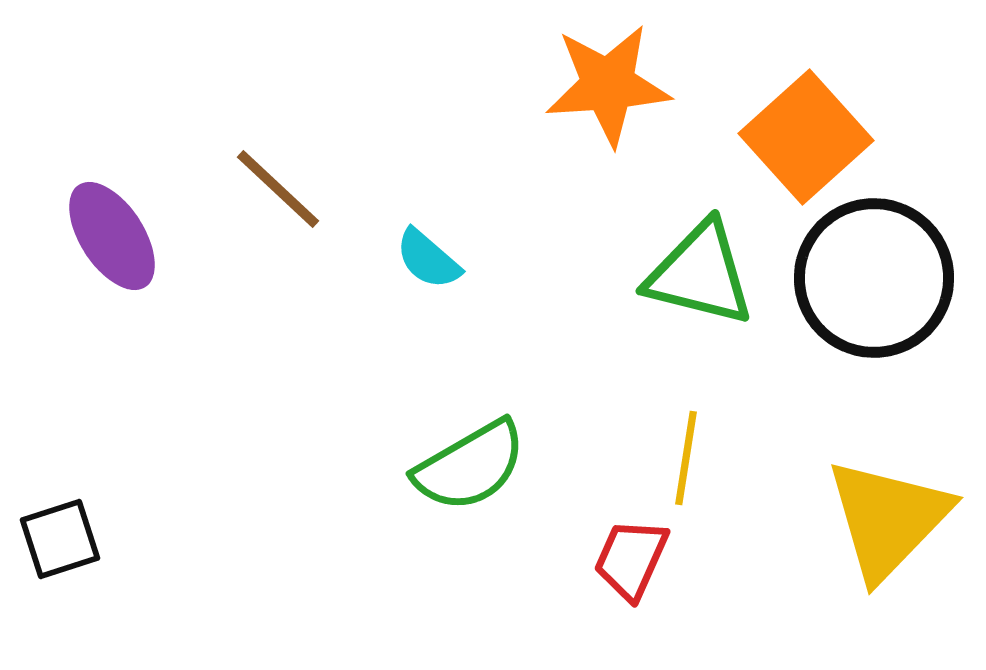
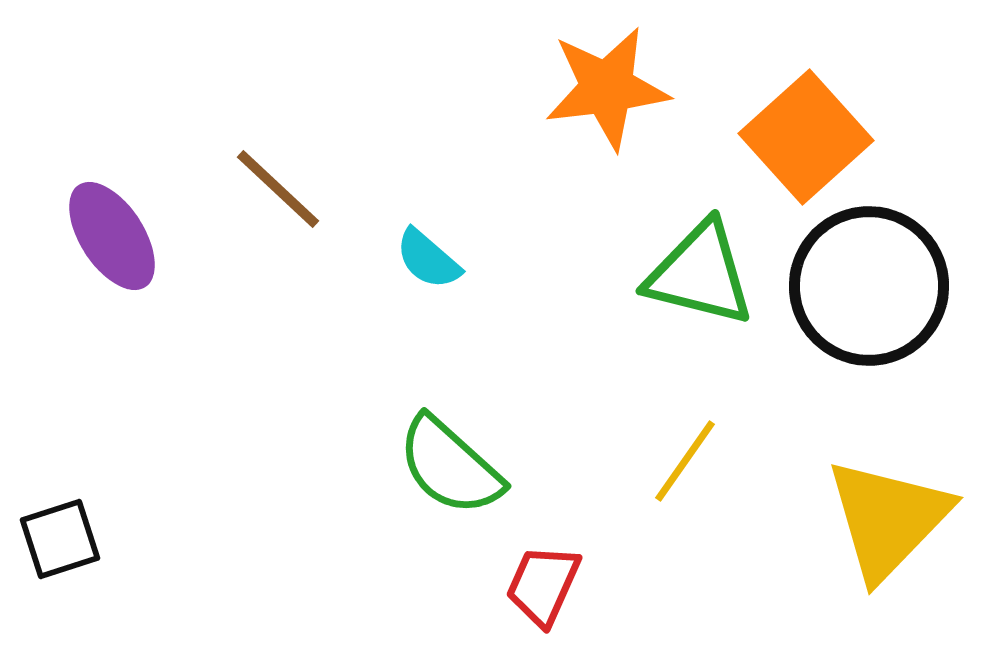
orange star: moved 1 px left, 3 px down; rotated 3 degrees counterclockwise
black circle: moved 5 px left, 8 px down
yellow line: moved 1 px left, 3 px down; rotated 26 degrees clockwise
green semicircle: moved 20 px left; rotated 72 degrees clockwise
red trapezoid: moved 88 px left, 26 px down
